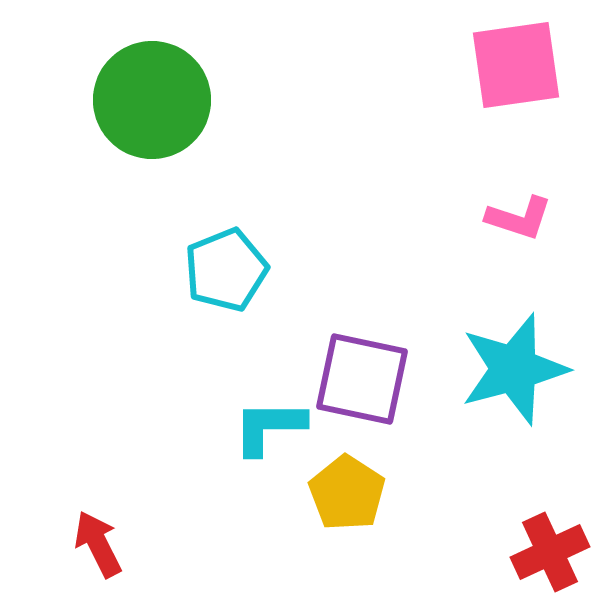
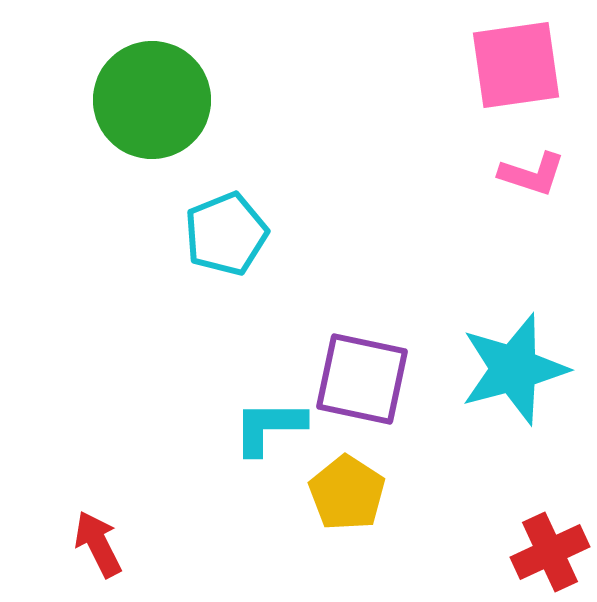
pink L-shape: moved 13 px right, 44 px up
cyan pentagon: moved 36 px up
